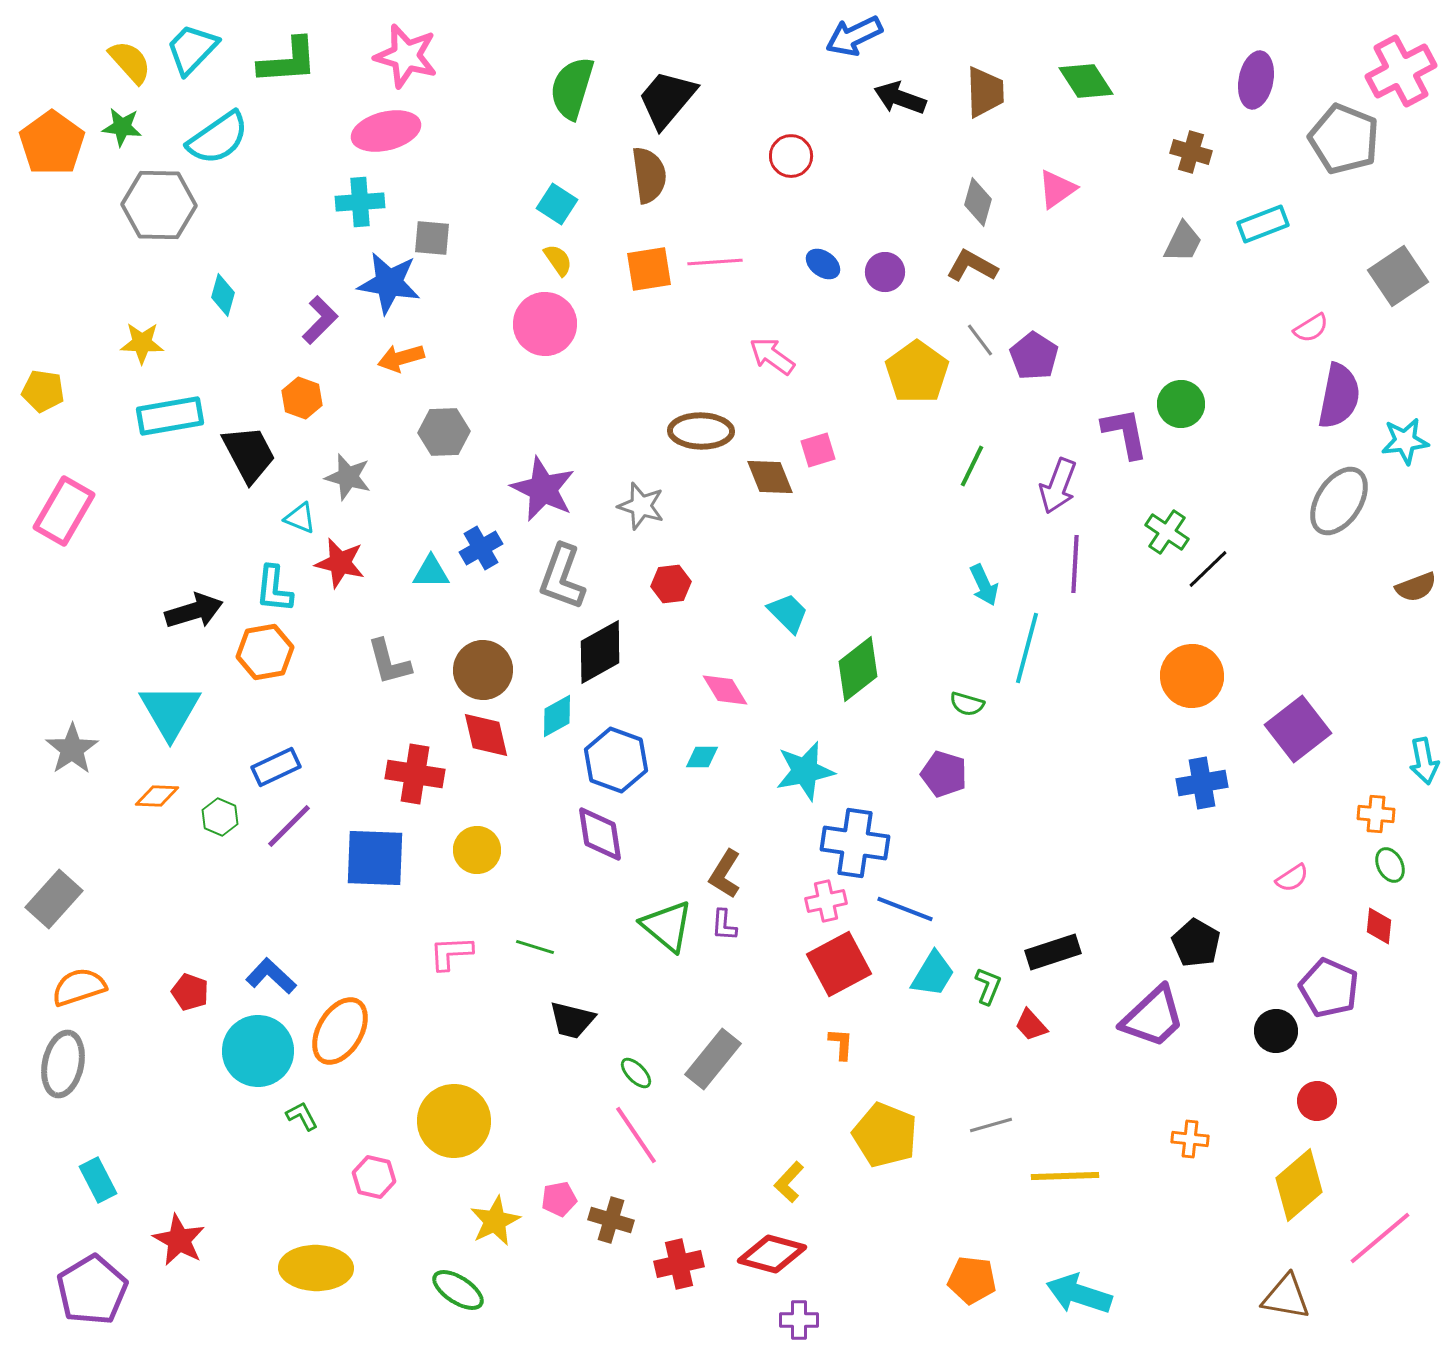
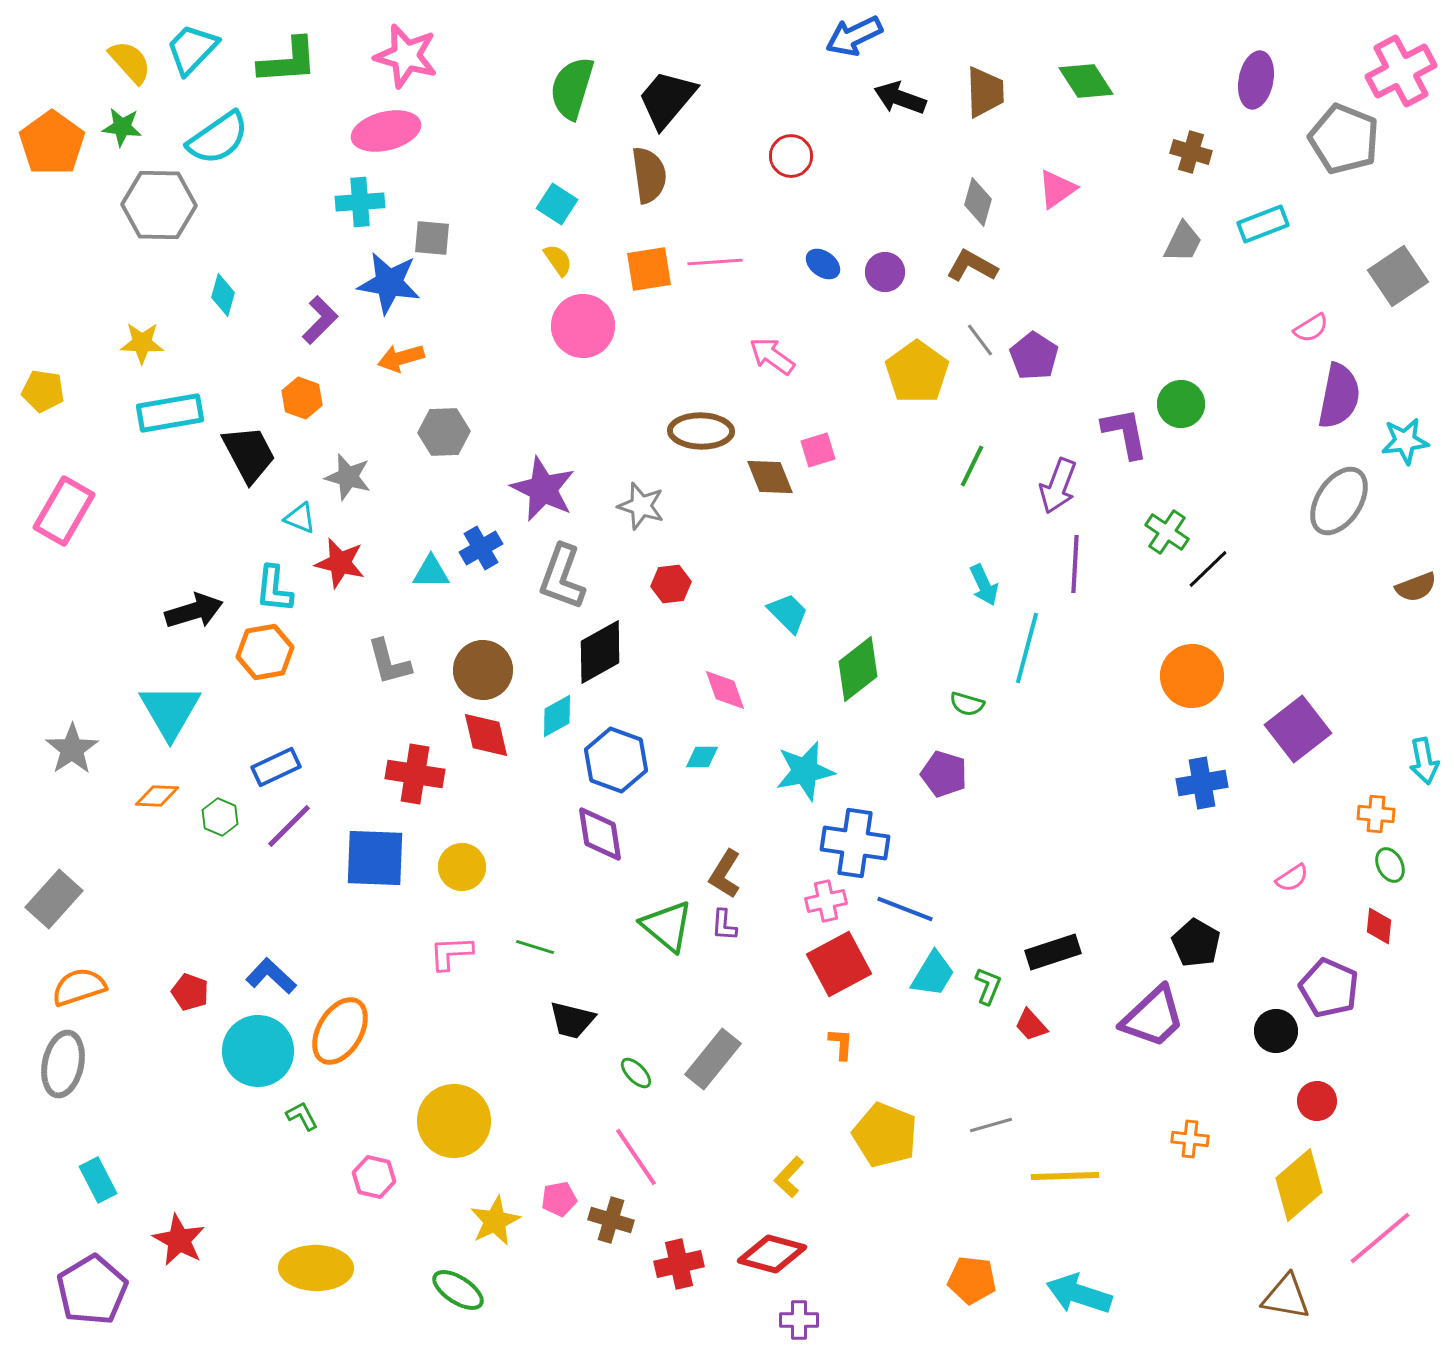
pink circle at (545, 324): moved 38 px right, 2 px down
cyan rectangle at (170, 416): moved 3 px up
pink diamond at (725, 690): rotated 12 degrees clockwise
yellow circle at (477, 850): moved 15 px left, 17 px down
pink line at (636, 1135): moved 22 px down
yellow L-shape at (789, 1182): moved 5 px up
